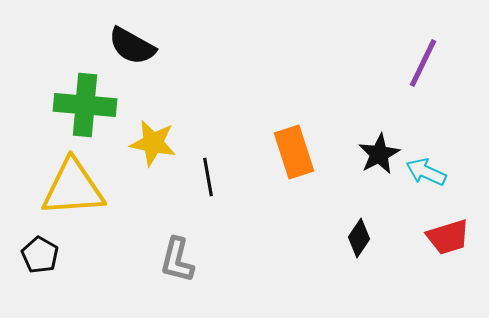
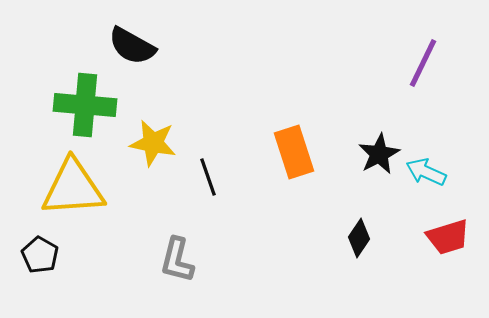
black line: rotated 9 degrees counterclockwise
